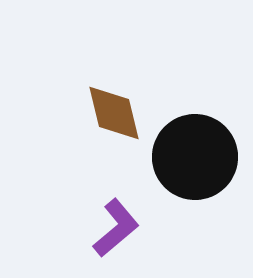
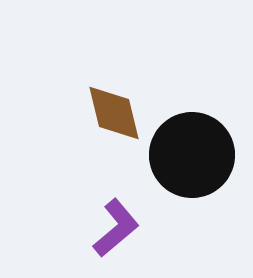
black circle: moved 3 px left, 2 px up
